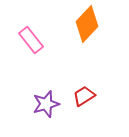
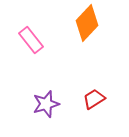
orange diamond: moved 1 px up
red trapezoid: moved 10 px right, 3 px down
